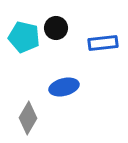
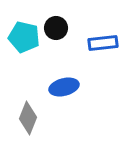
gray diamond: rotated 8 degrees counterclockwise
